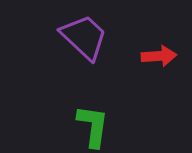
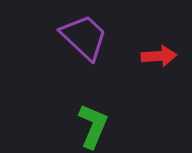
green L-shape: rotated 15 degrees clockwise
